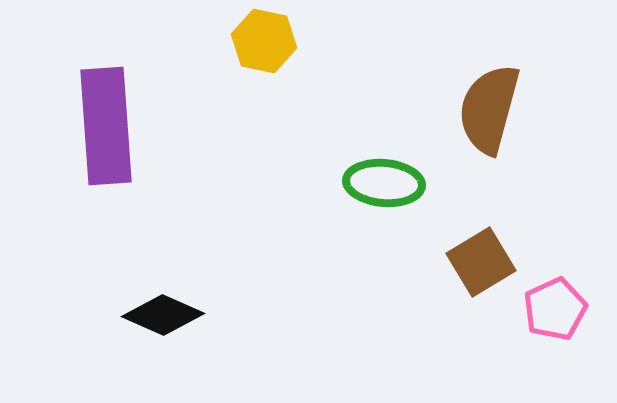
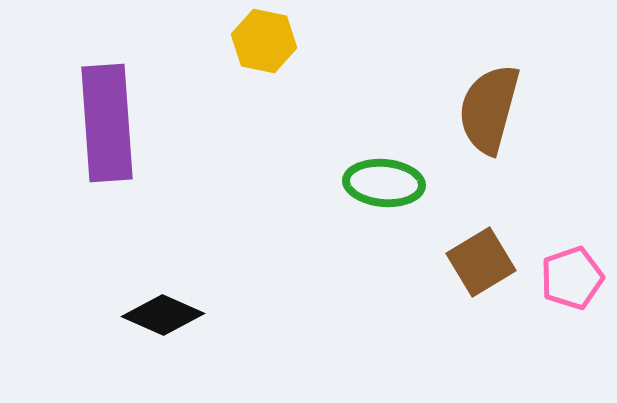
purple rectangle: moved 1 px right, 3 px up
pink pentagon: moved 17 px right, 31 px up; rotated 6 degrees clockwise
